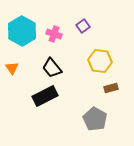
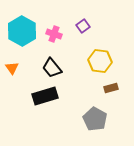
black rectangle: rotated 10 degrees clockwise
